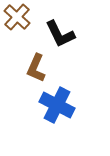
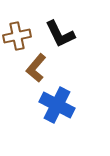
brown cross: moved 19 px down; rotated 36 degrees clockwise
brown L-shape: rotated 16 degrees clockwise
